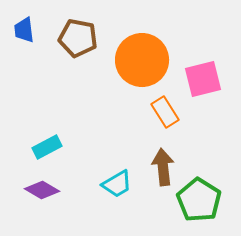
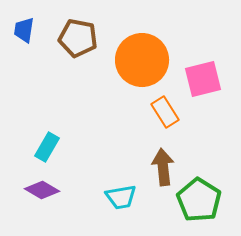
blue trapezoid: rotated 16 degrees clockwise
cyan rectangle: rotated 32 degrees counterclockwise
cyan trapezoid: moved 4 px right, 13 px down; rotated 20 degrees clockwise
